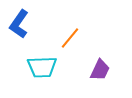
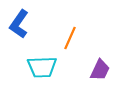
orange line: rotated 15 degrees counterclockwise
